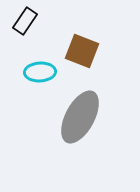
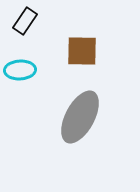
brown square: rotated 20 degrees counterclockwise
cyan ellipse: moved 20 px left, 2 px up
